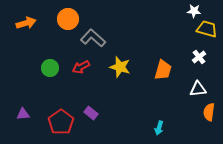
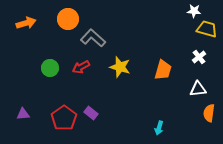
orange semicircle: moved 1 px down
red pentagon: moved 3 px right, 4 px up
